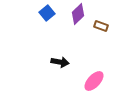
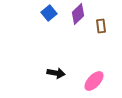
blue square: moved 2 px right
brown rectangle: rotated 64 degrees clockwise
black arrow: moved 4 px left, 11 px down
